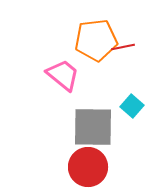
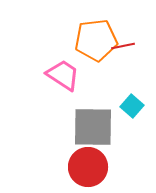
red line: moved 1 px up
pink trapezoid: rotated 6 degrees counterclockwise
